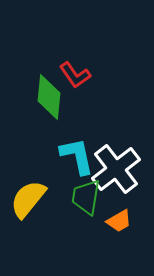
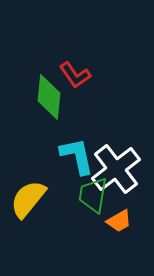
green trapezoid: moved 7 px right, 2 px up
